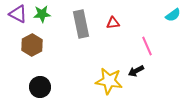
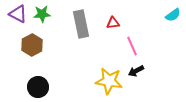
pink line: moved 15 px left
black circle: moved 2 px left
